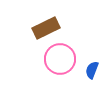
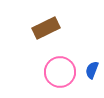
pink circle: moved 13 px down
